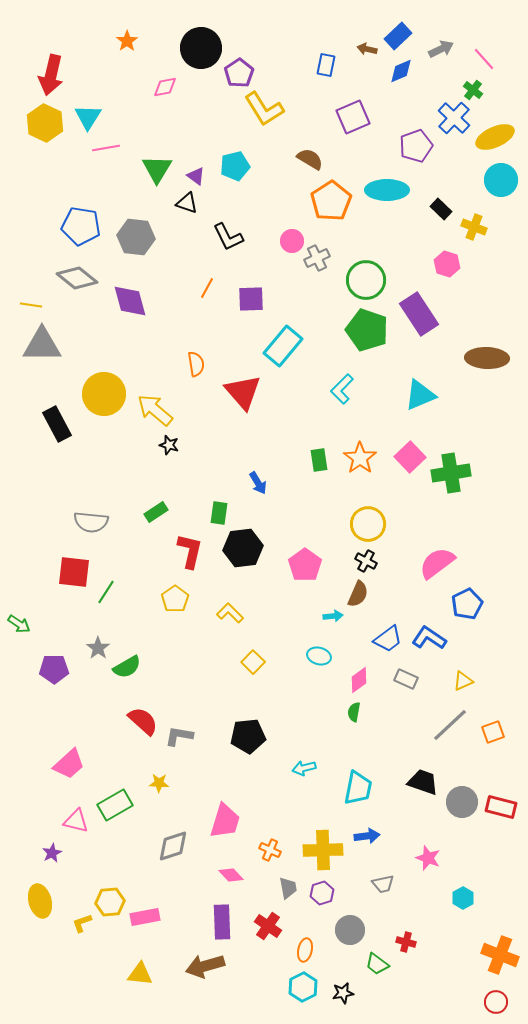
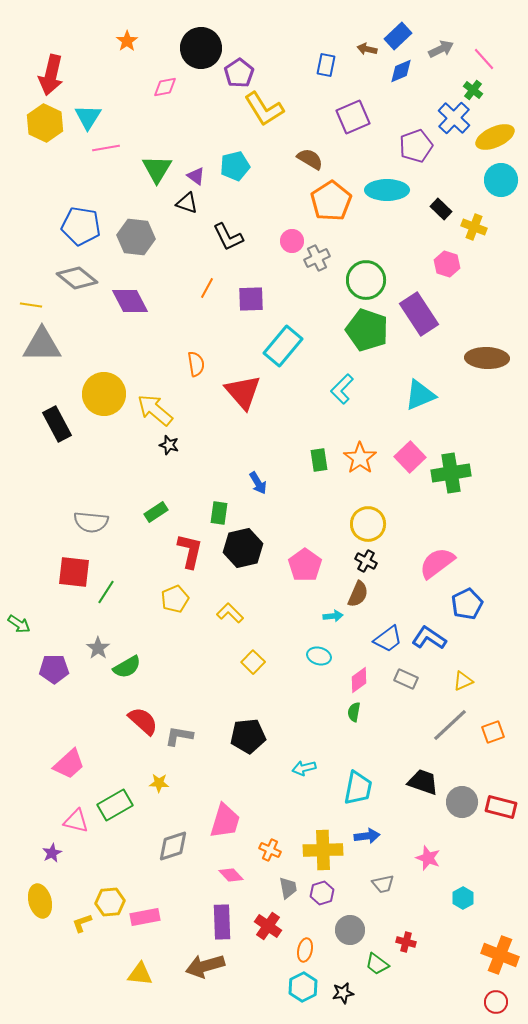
purple diamond at (130, 301): rotated 12 degrees counterclockwise
black hexagon at (243, 548): rotated 6 degrees counterclockwise
yellow pentagon at (175, 599): rotated 12 degrees clockwise
